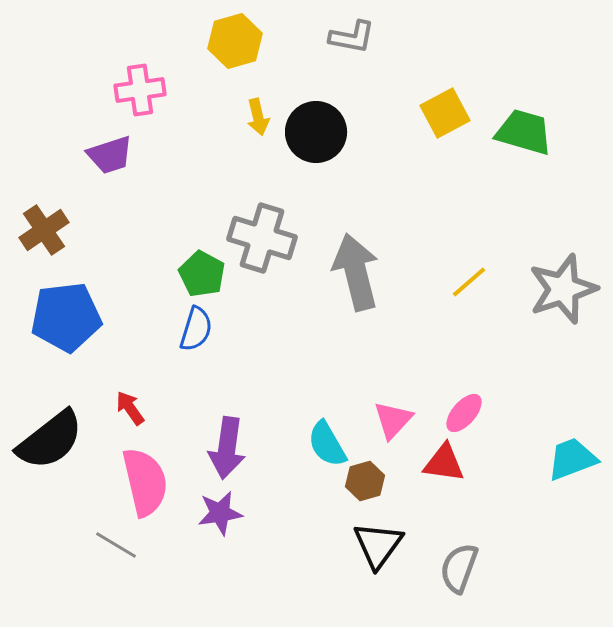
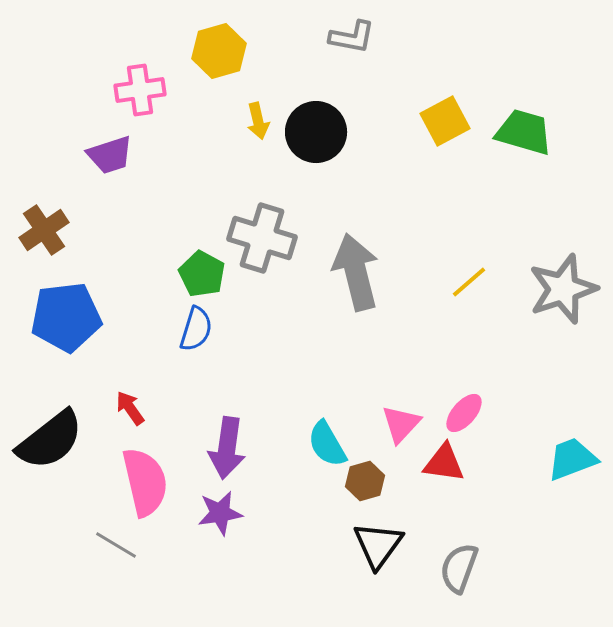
yellow hexagon: moved 16 px left, 10 px down
yellow square: moved 8 px down
yellow arrow: moved 4 px down
pink triangle: moved 8 px right, 4 px down
